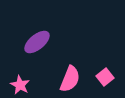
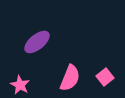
pink semicircle: moved 1 px up
